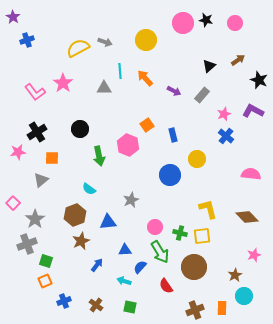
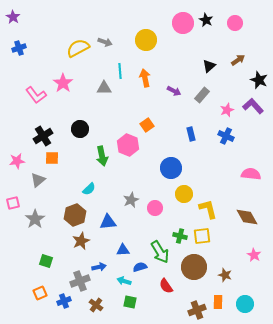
black star at (206, 20): rotated 16 degrees clockwise
blue cross at (27, 40): moved 8 px left, 8 px down
orange arrow at (145, 78): rotated 30 degrees clockwise
pink L-shape at (35, 92): moved 1 px right, 3 px down
purple L-shape at (253, 111): moved 5 px up; rotated 20 degrees clockwise
pink star at (224, 114): moved 3 px right, 4 px up
black cross at (37, 132): moved 6 px right, 4 px down
blue rectangle at (173, 135): moved 18 px right, 1 px up
blue cross at (226, 136): rotated 14 degrees counterclockwise
pink star at (18, 152): moved 1 px left, 9 px down
green arrow at (99, 156): moved 3 px right
yellow circle at (197, 159): moved 13 px left, 35 px down
blue circle at (170, 175): moved 1 px right, 7 px up
gray triangle at (41, 180): moved 3 px left
cyan semicircle at (89, 189): rotated 80 degrees counterclockwise
pink square at (13, 203): rotated 32 degrees clockwise
brown diamond at (247, 217): rotated 15 degrees clockwise
pink circle at (155, 227): moved 19 px up
green cross at (180, 233): moved 3 px down
gray cross at (27, 244): moved 53 px right, 37 px down
blue triangle at (125, 250): moved 2 px left
pink star at (254, 255): rotated 24 degrees counterclockwise
blue arrow at (97, 265): moved 2 px right, 2 px down; rotated 40 degrees clockwise
blue semicircle at (140, 267): rotated 32 degrees clockwise
brown star at (235, 275): moved 10 px left; rotated 24 degrees counterclockwise
orange square at (45, 281): moved 5 px left, 12 px down
cyan circle at (244, 296): moved 1 px right, 8 px down
green square at (130, 307): moved 5 px up
orange rectangle at (222, 308): moved 4 px left, 6 px up
brown cross at (195, 310): moved 2 px right
